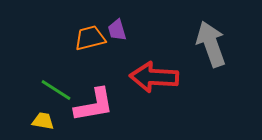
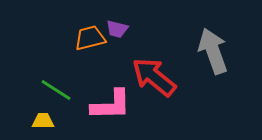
purple trapezoid: moved 1 px up; rotated 60 degrees counterclockwise
gray arrow: moved 2 px right, 7 px down
red arrow: rotated 36 degrees clockwise
pink L-shape: moved 17 px right; rotated 9 degrees clockwise
yellow trapezoid: rotated 10 degrees counterclockwise
